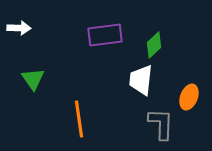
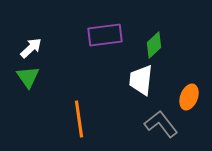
white arrow: moved 12 px right, 20 px down; rotated 45 degrees counterclockwise
green triangle: moved 5 px left, 2 px up
gray L-shape: rotated 40 degrees counterclockwise
